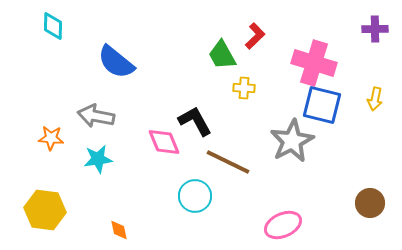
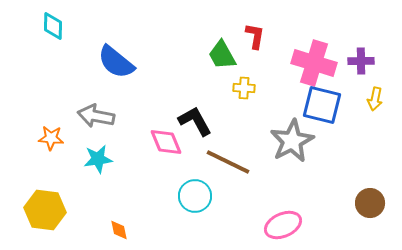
purple cross: moved 14 px left, 32 px down
red L-shape: rotated 36 degrees counterclockwise
pink diamond: moved 2 px right
